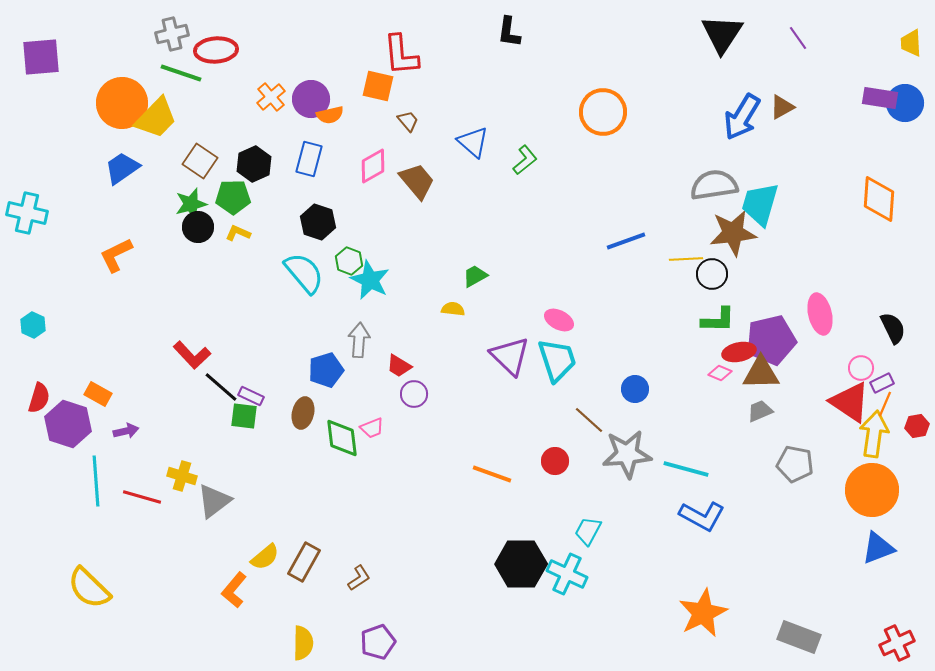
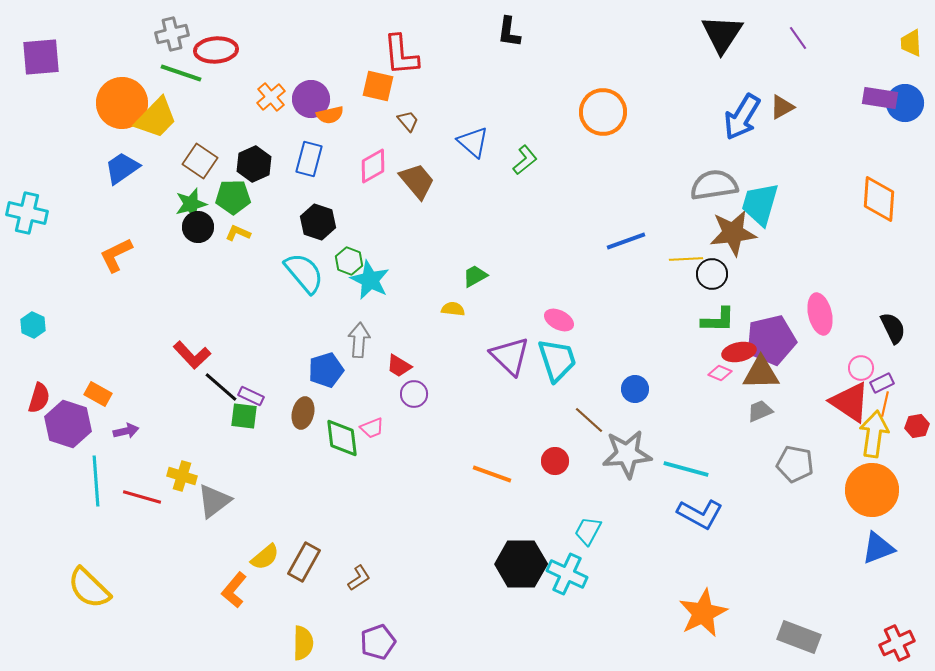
orange line at (885, 404): rotated 10 degrees counterclockwise
blue L-shape at (702, 516): moved 2 px left, 2 px up
